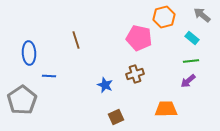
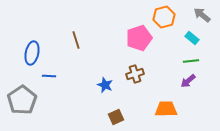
pink pentagon: rotated 30 degrees counterclockwise
blue ellipse: moved 3 px right; rotated 15 degrees clockwise
